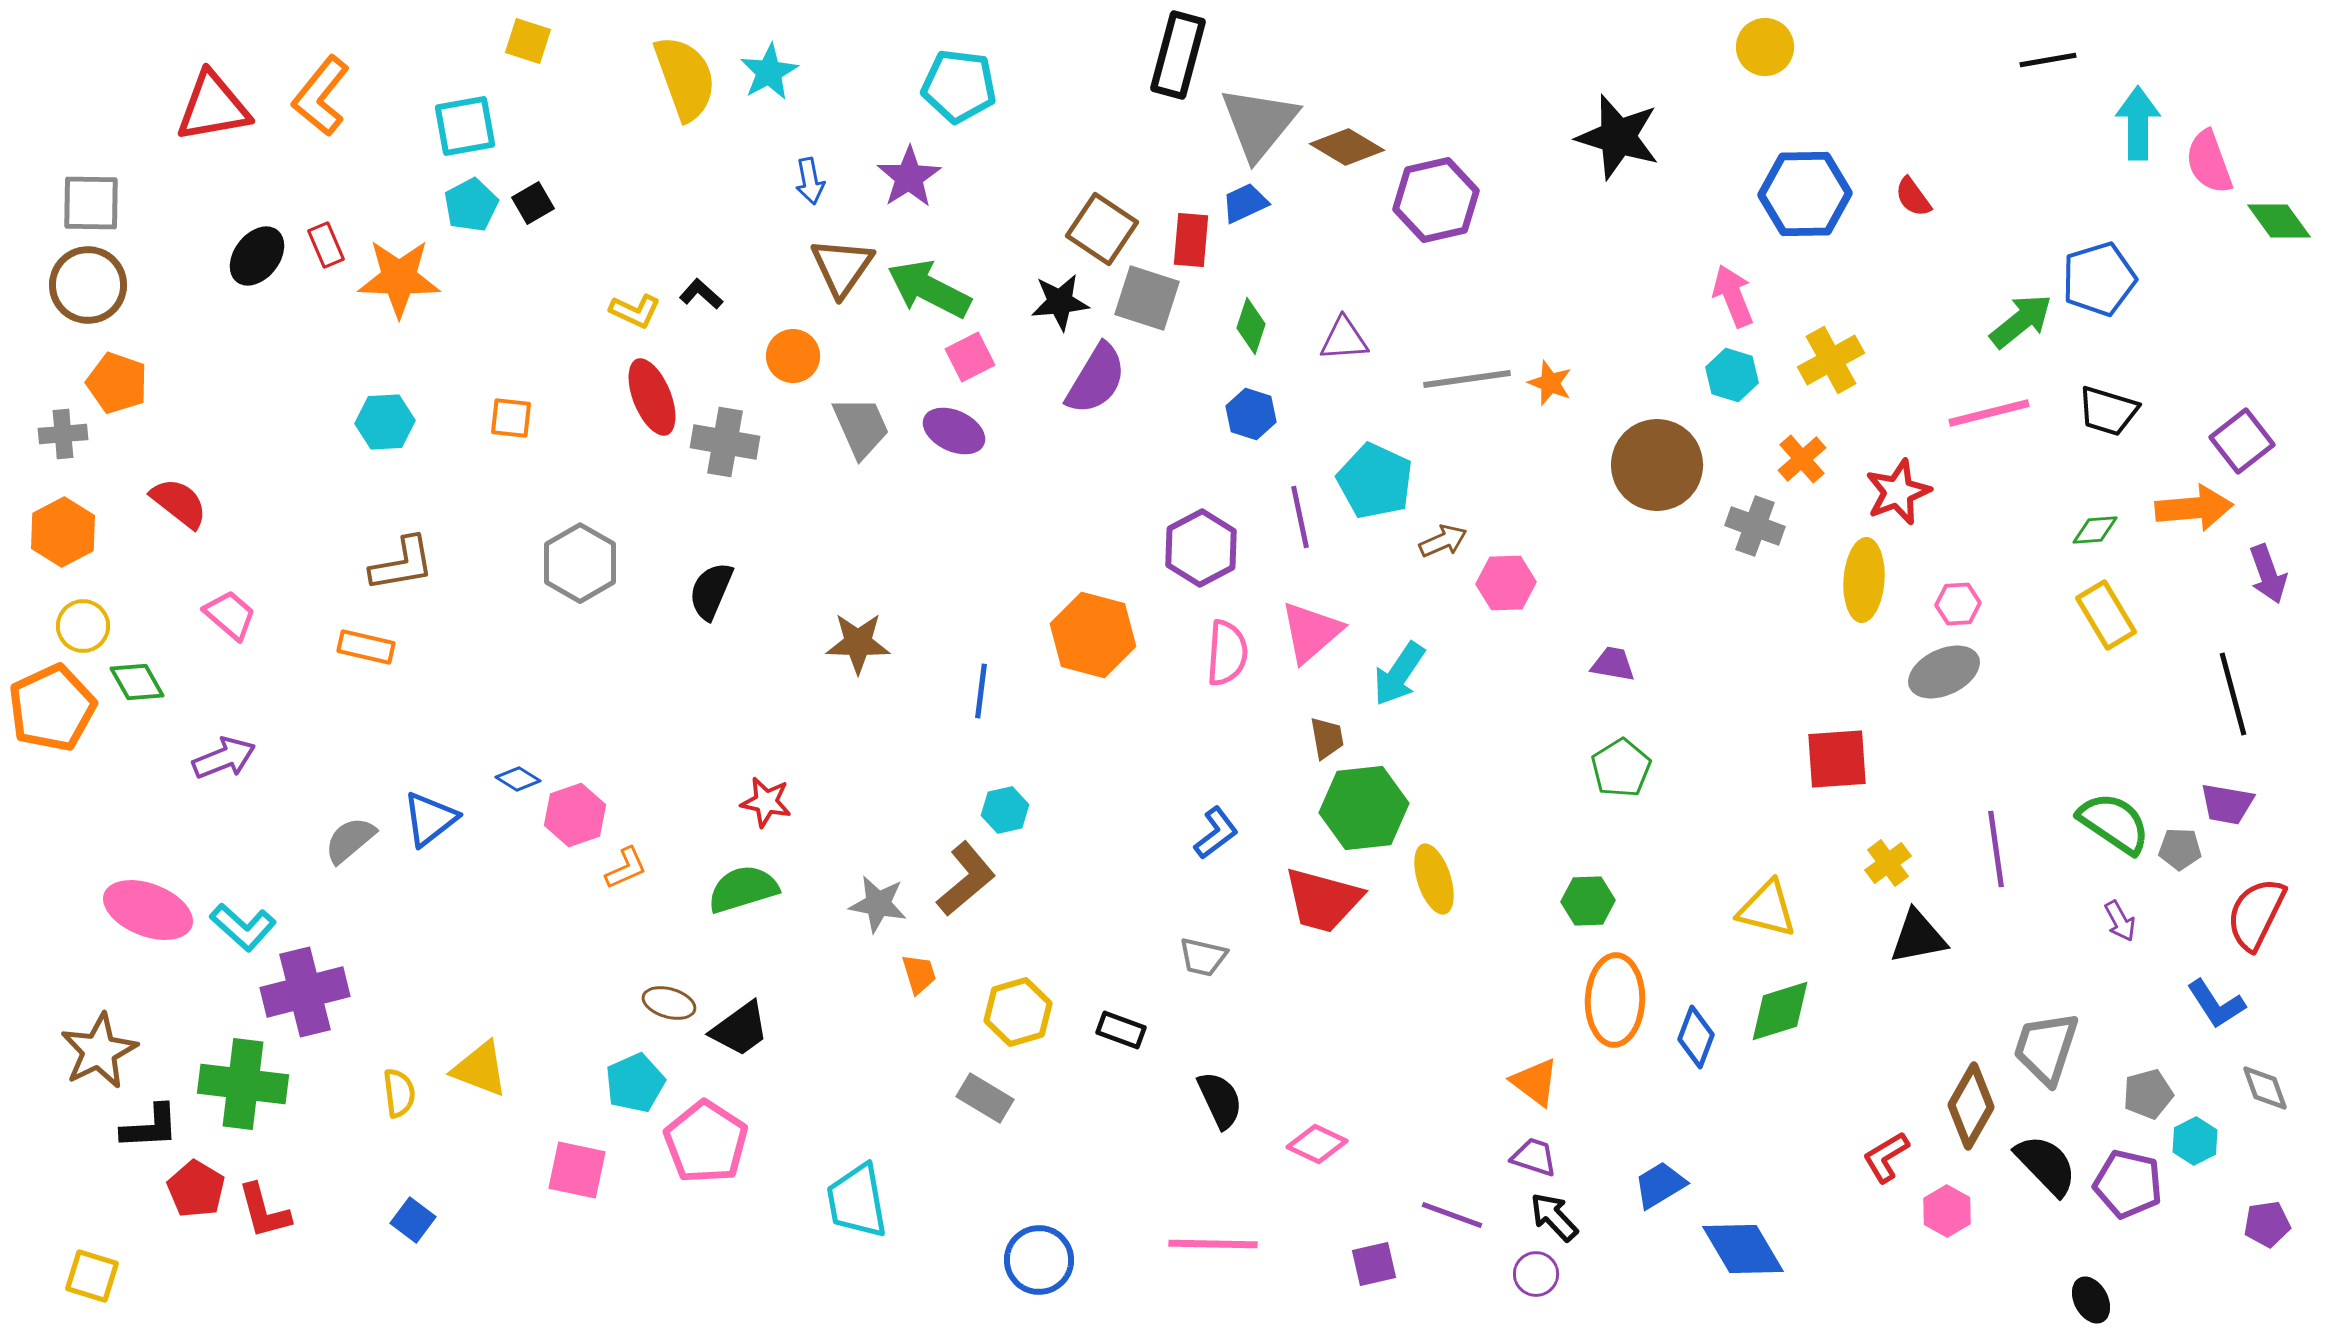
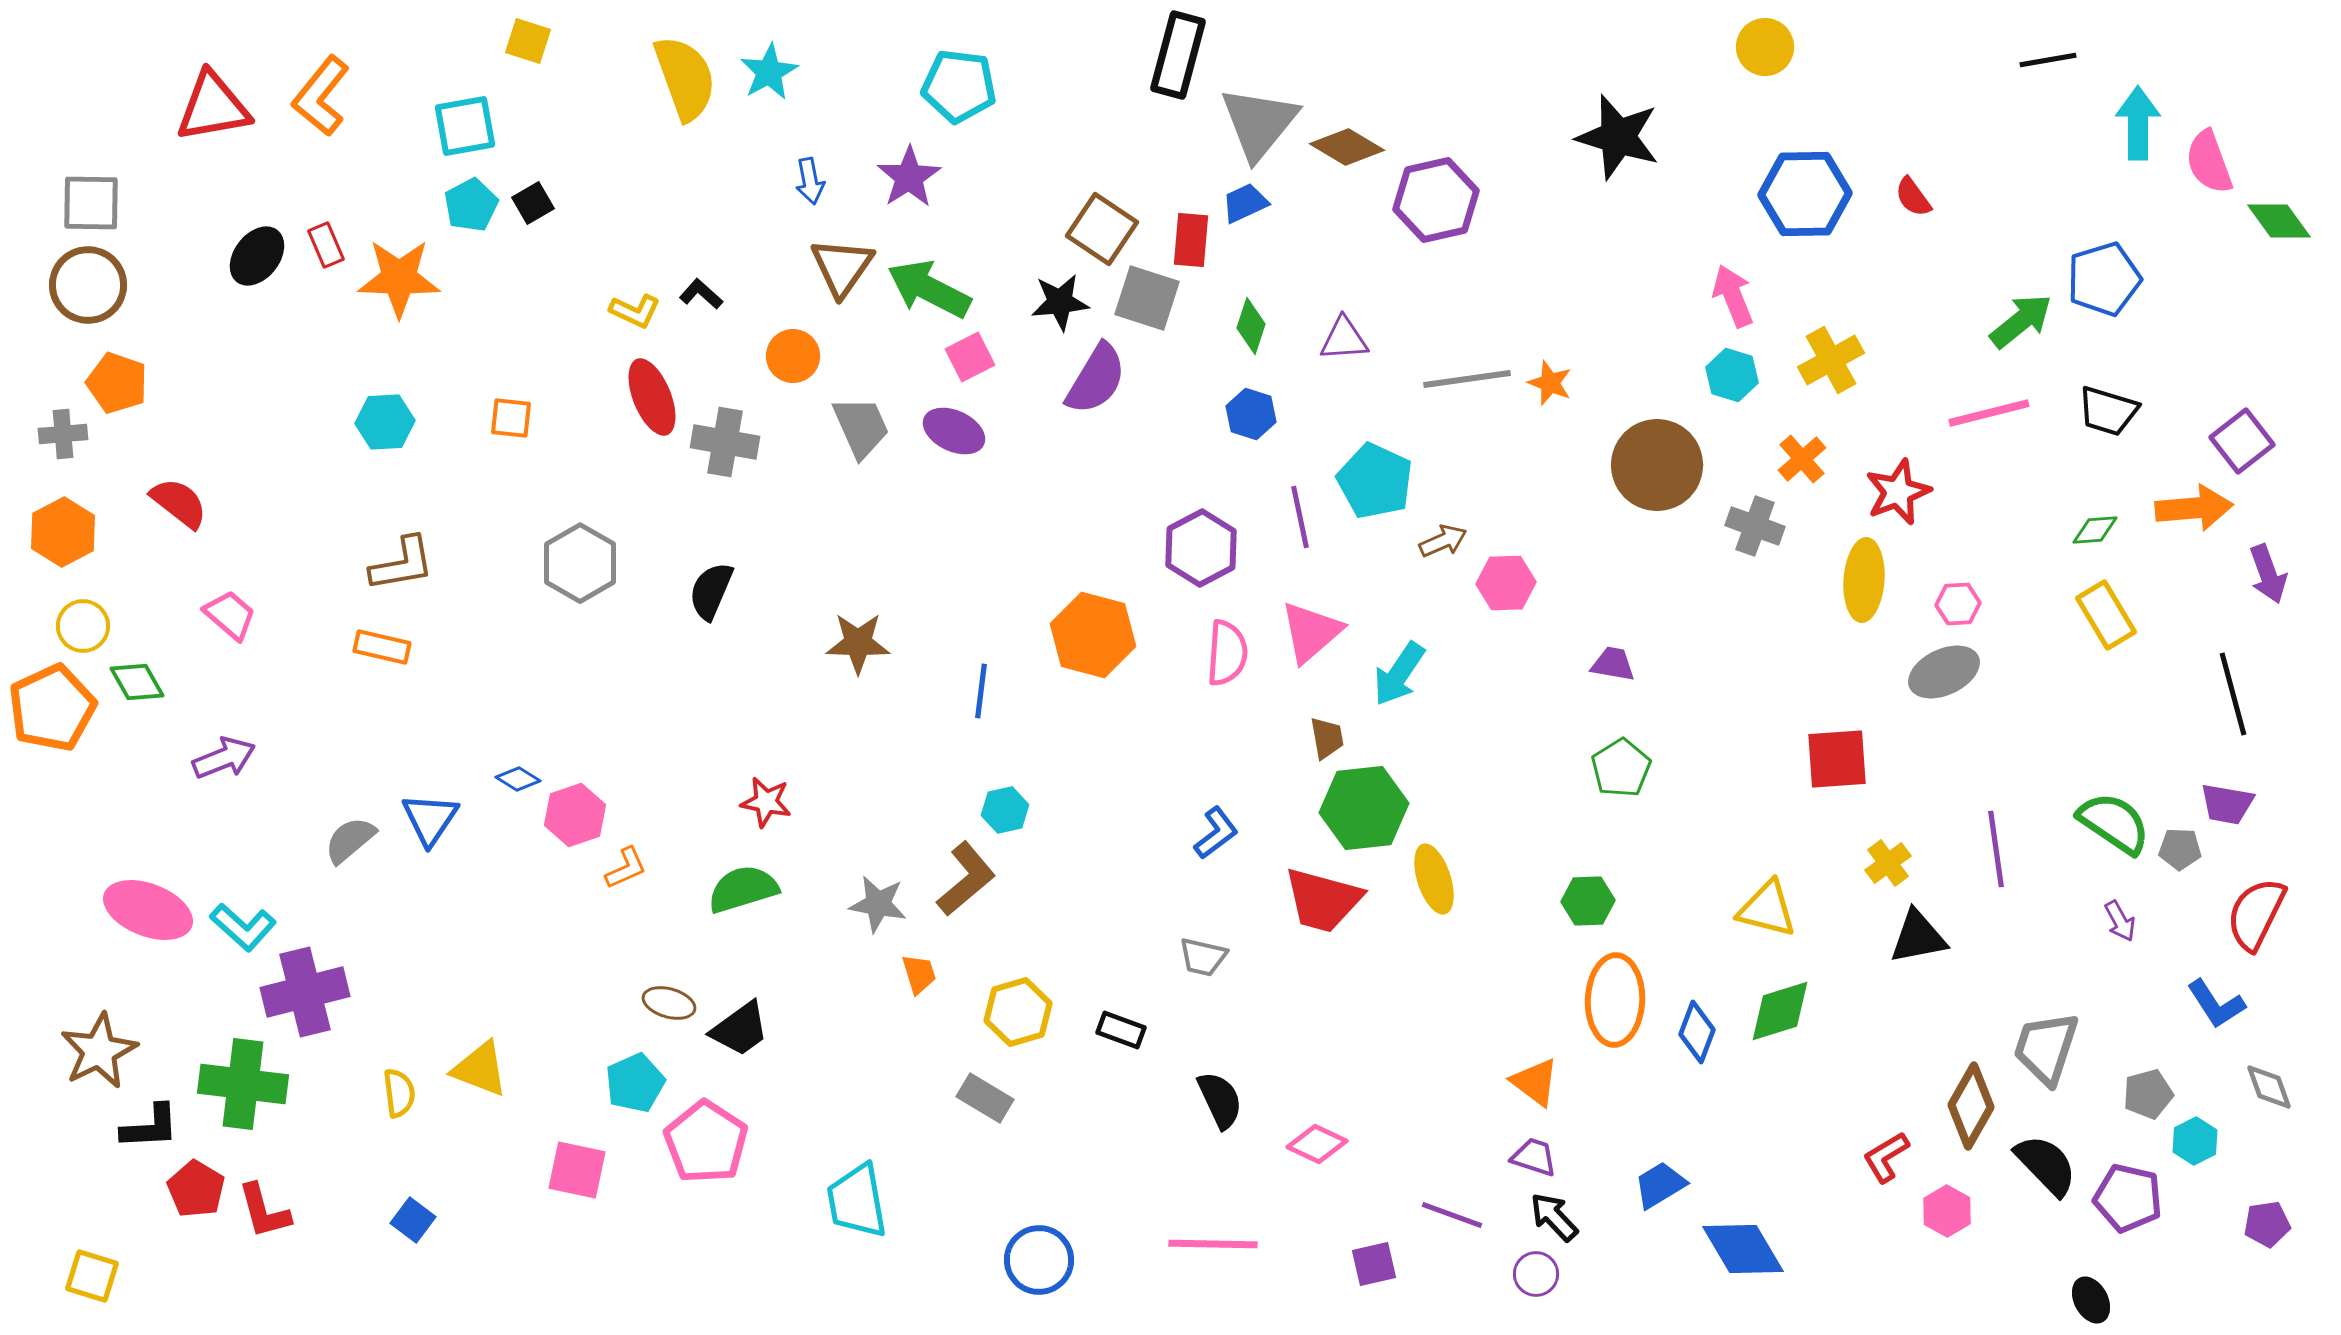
blue pentagon at (2099, 279): moved 5 px right
orange rectangle at (366, 647): moved 16 px right
blue triangle at (430, 819): rotated 18 degrees counterclockwise
blue diamond at (1696, 1037): moved 1 px right, 5 px up
gray diamond at (2265, 1088): moved 4 px right, 1 px up
purple pentagon at (2128, 1184): moved 14 px down
